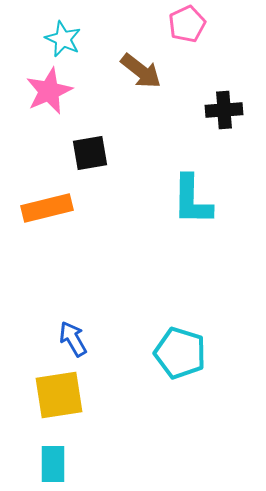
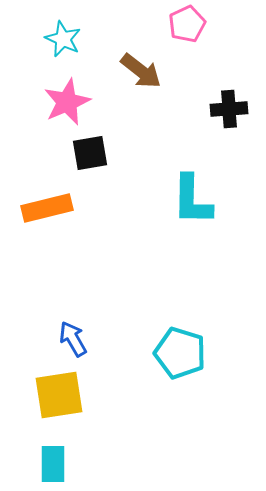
pink star: moved 18 px right, 11 px down
black cross: moved 5 px right, 1 px up
